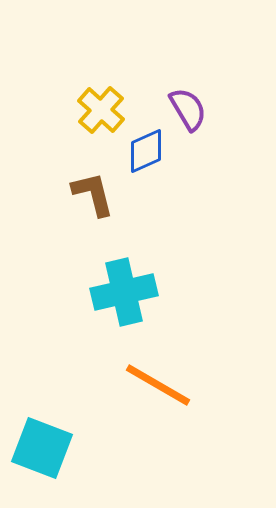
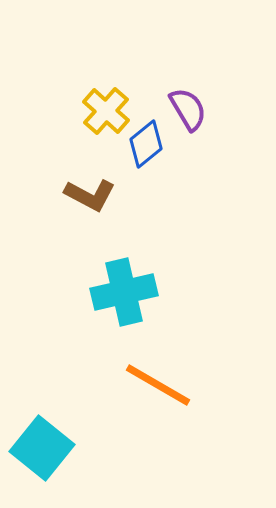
yellow cross: moved 5 px right, 1 px down
blue diamond: moved 7 px up; rotated 15 degrees counterclockwise
brown L-shape: moved 3 px left, 1 px down; rotated 132 degrees clockwise
cyan square: rotated 18 degrees clockwise
